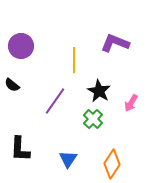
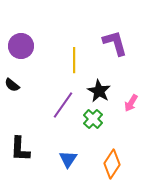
purple L-shape: rotated 52 degrees clockwise
purple line: moved 8 px right, 4 px down
